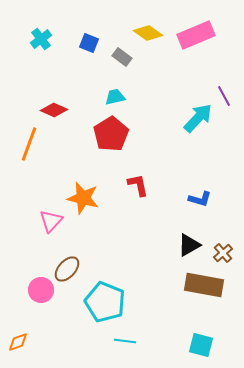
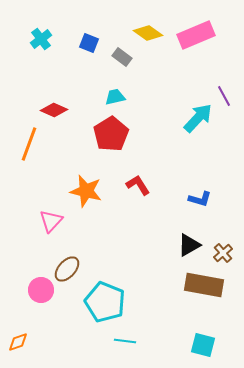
red L-shape: rotated 20 degrees counterclockwise
orange star: moved 3 px right, 7 px up
cyan square: moved 2 px right
